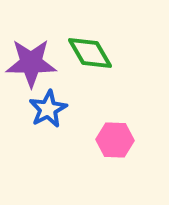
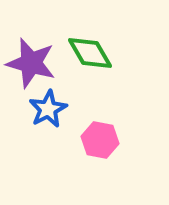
purple star: rotated 15 degrees clockwise
pink hexagon: moved 15 px left; rotated 9 degrees clockwise
